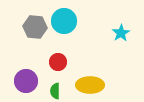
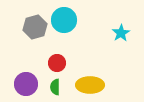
cyan circle: moved 1 px up
gray hexagon: rotated 20 degrees counterclockwise
red circle: moved 1 px left, 1 px down
purple circle: moved 3 px down
green semicircle: moved 4 px up
